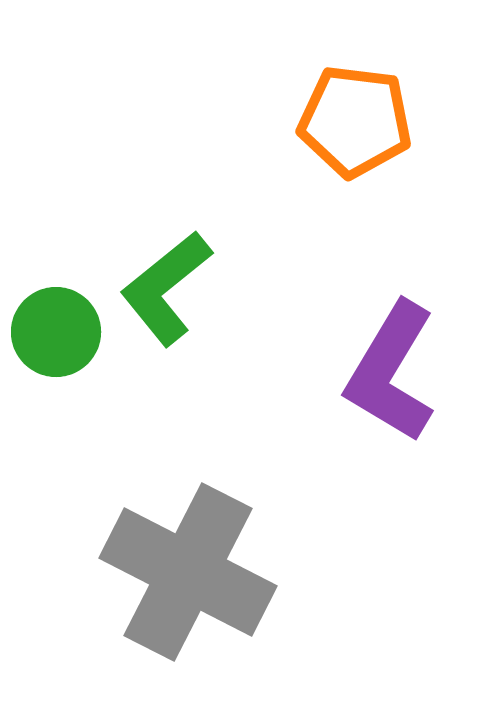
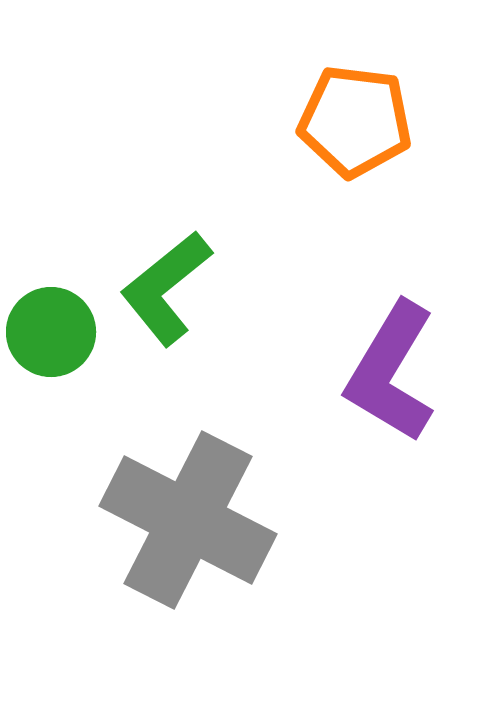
green circle: moved 5 px left
gray cross: moved 52 px up
